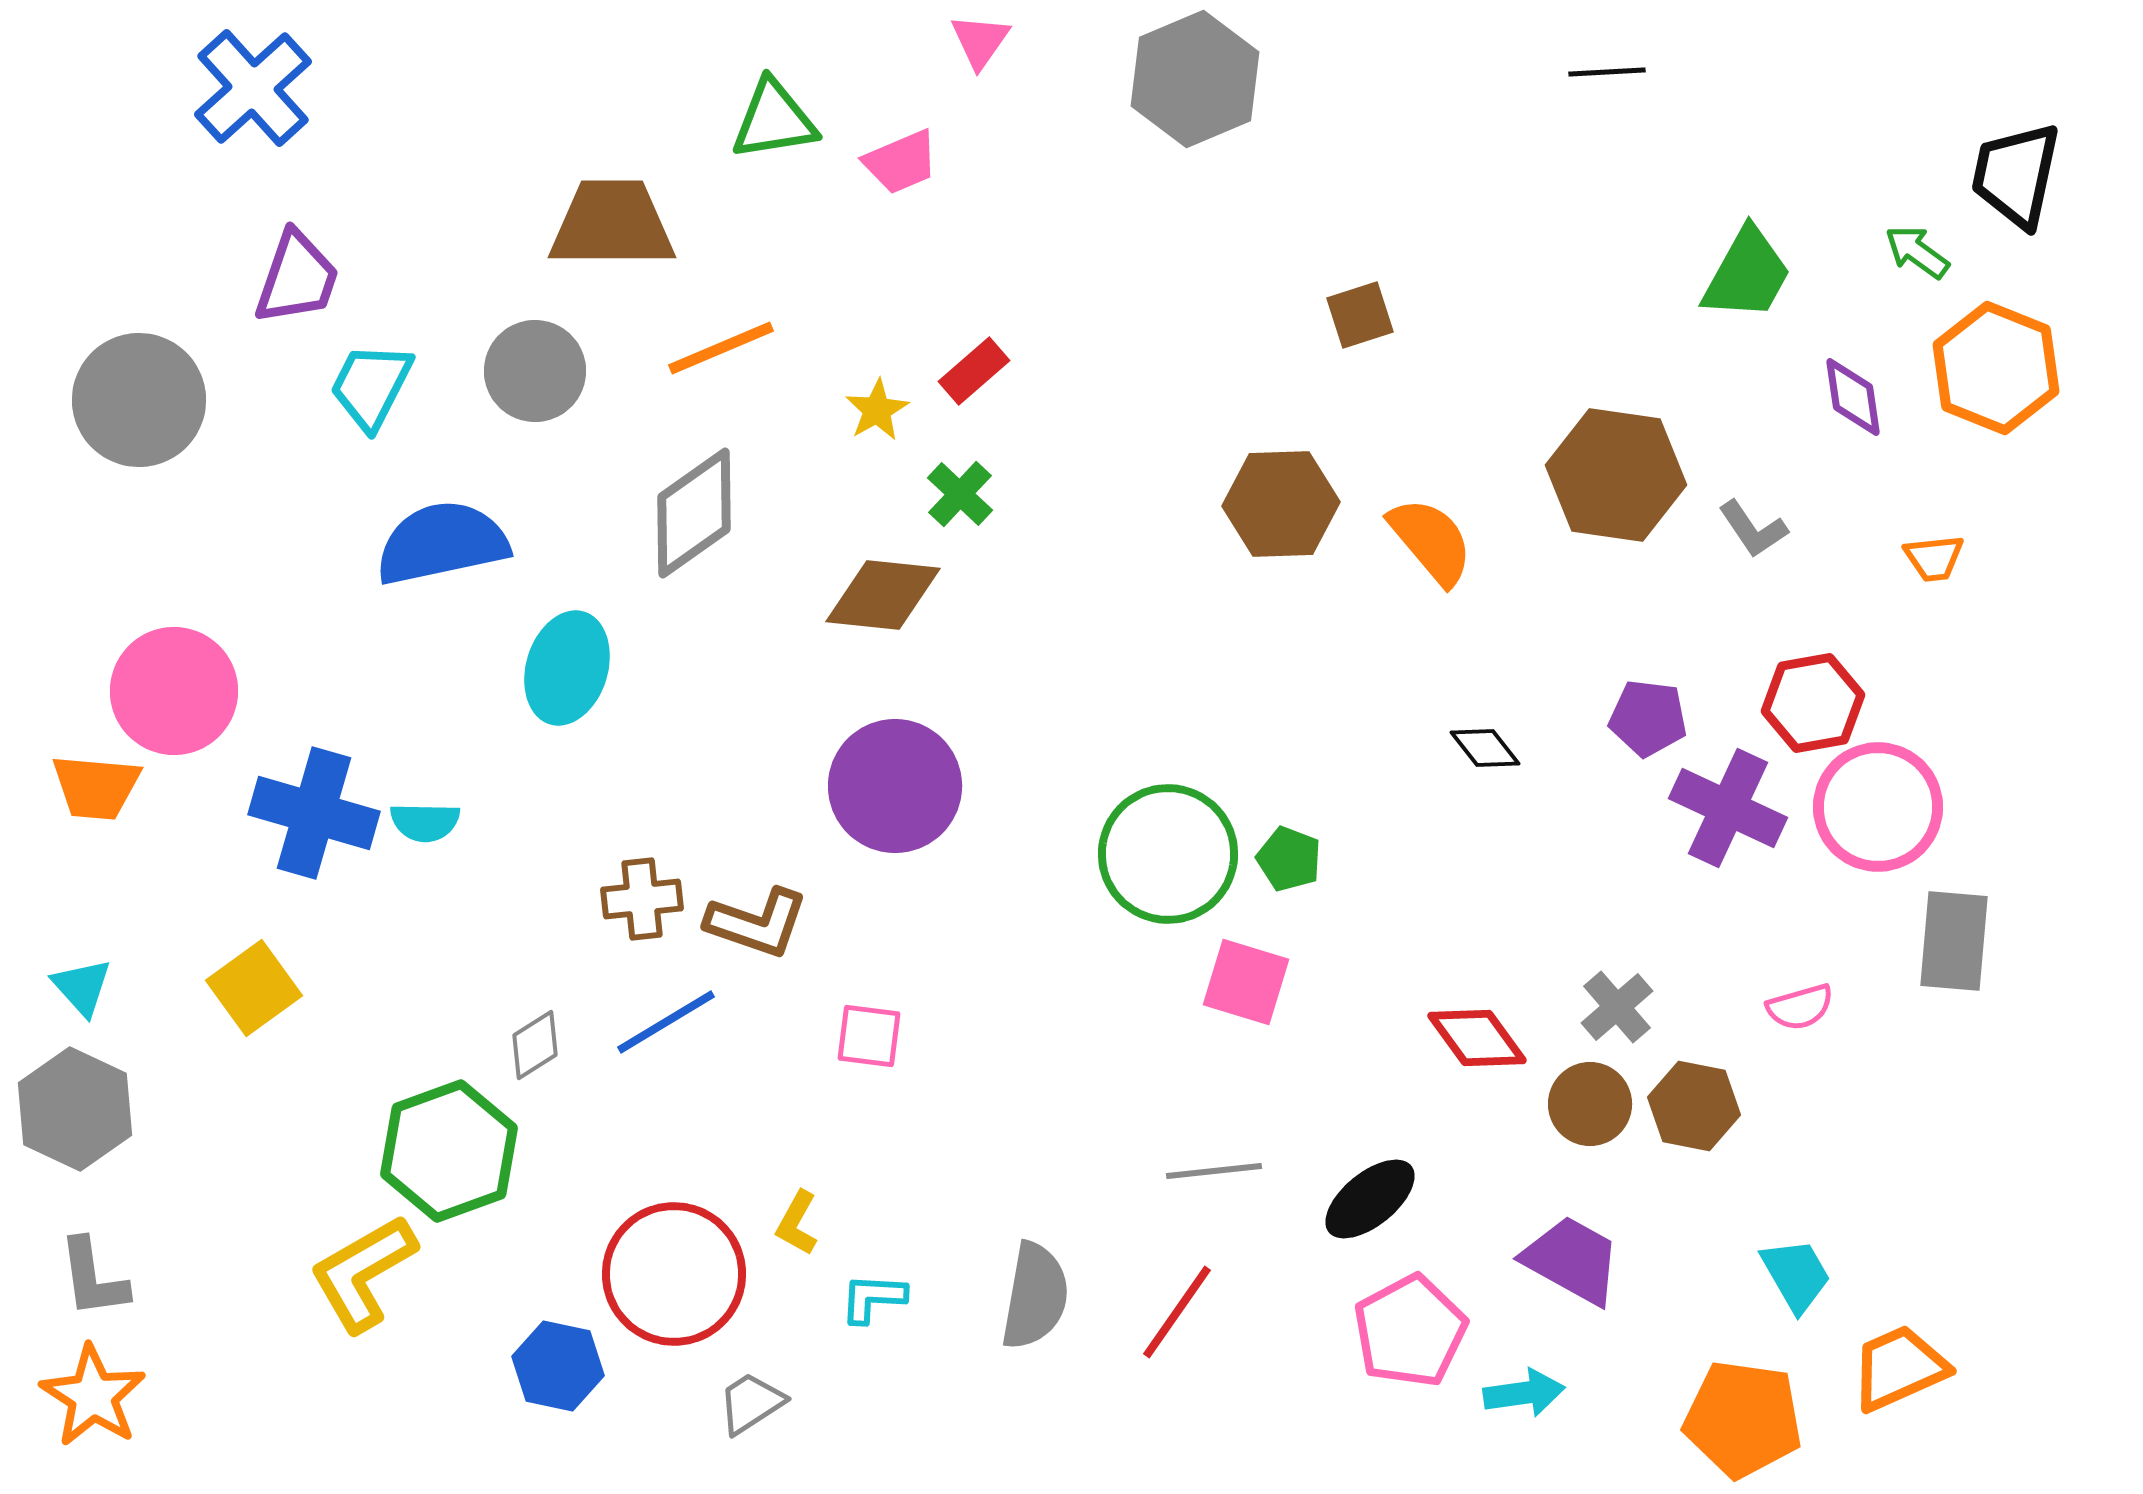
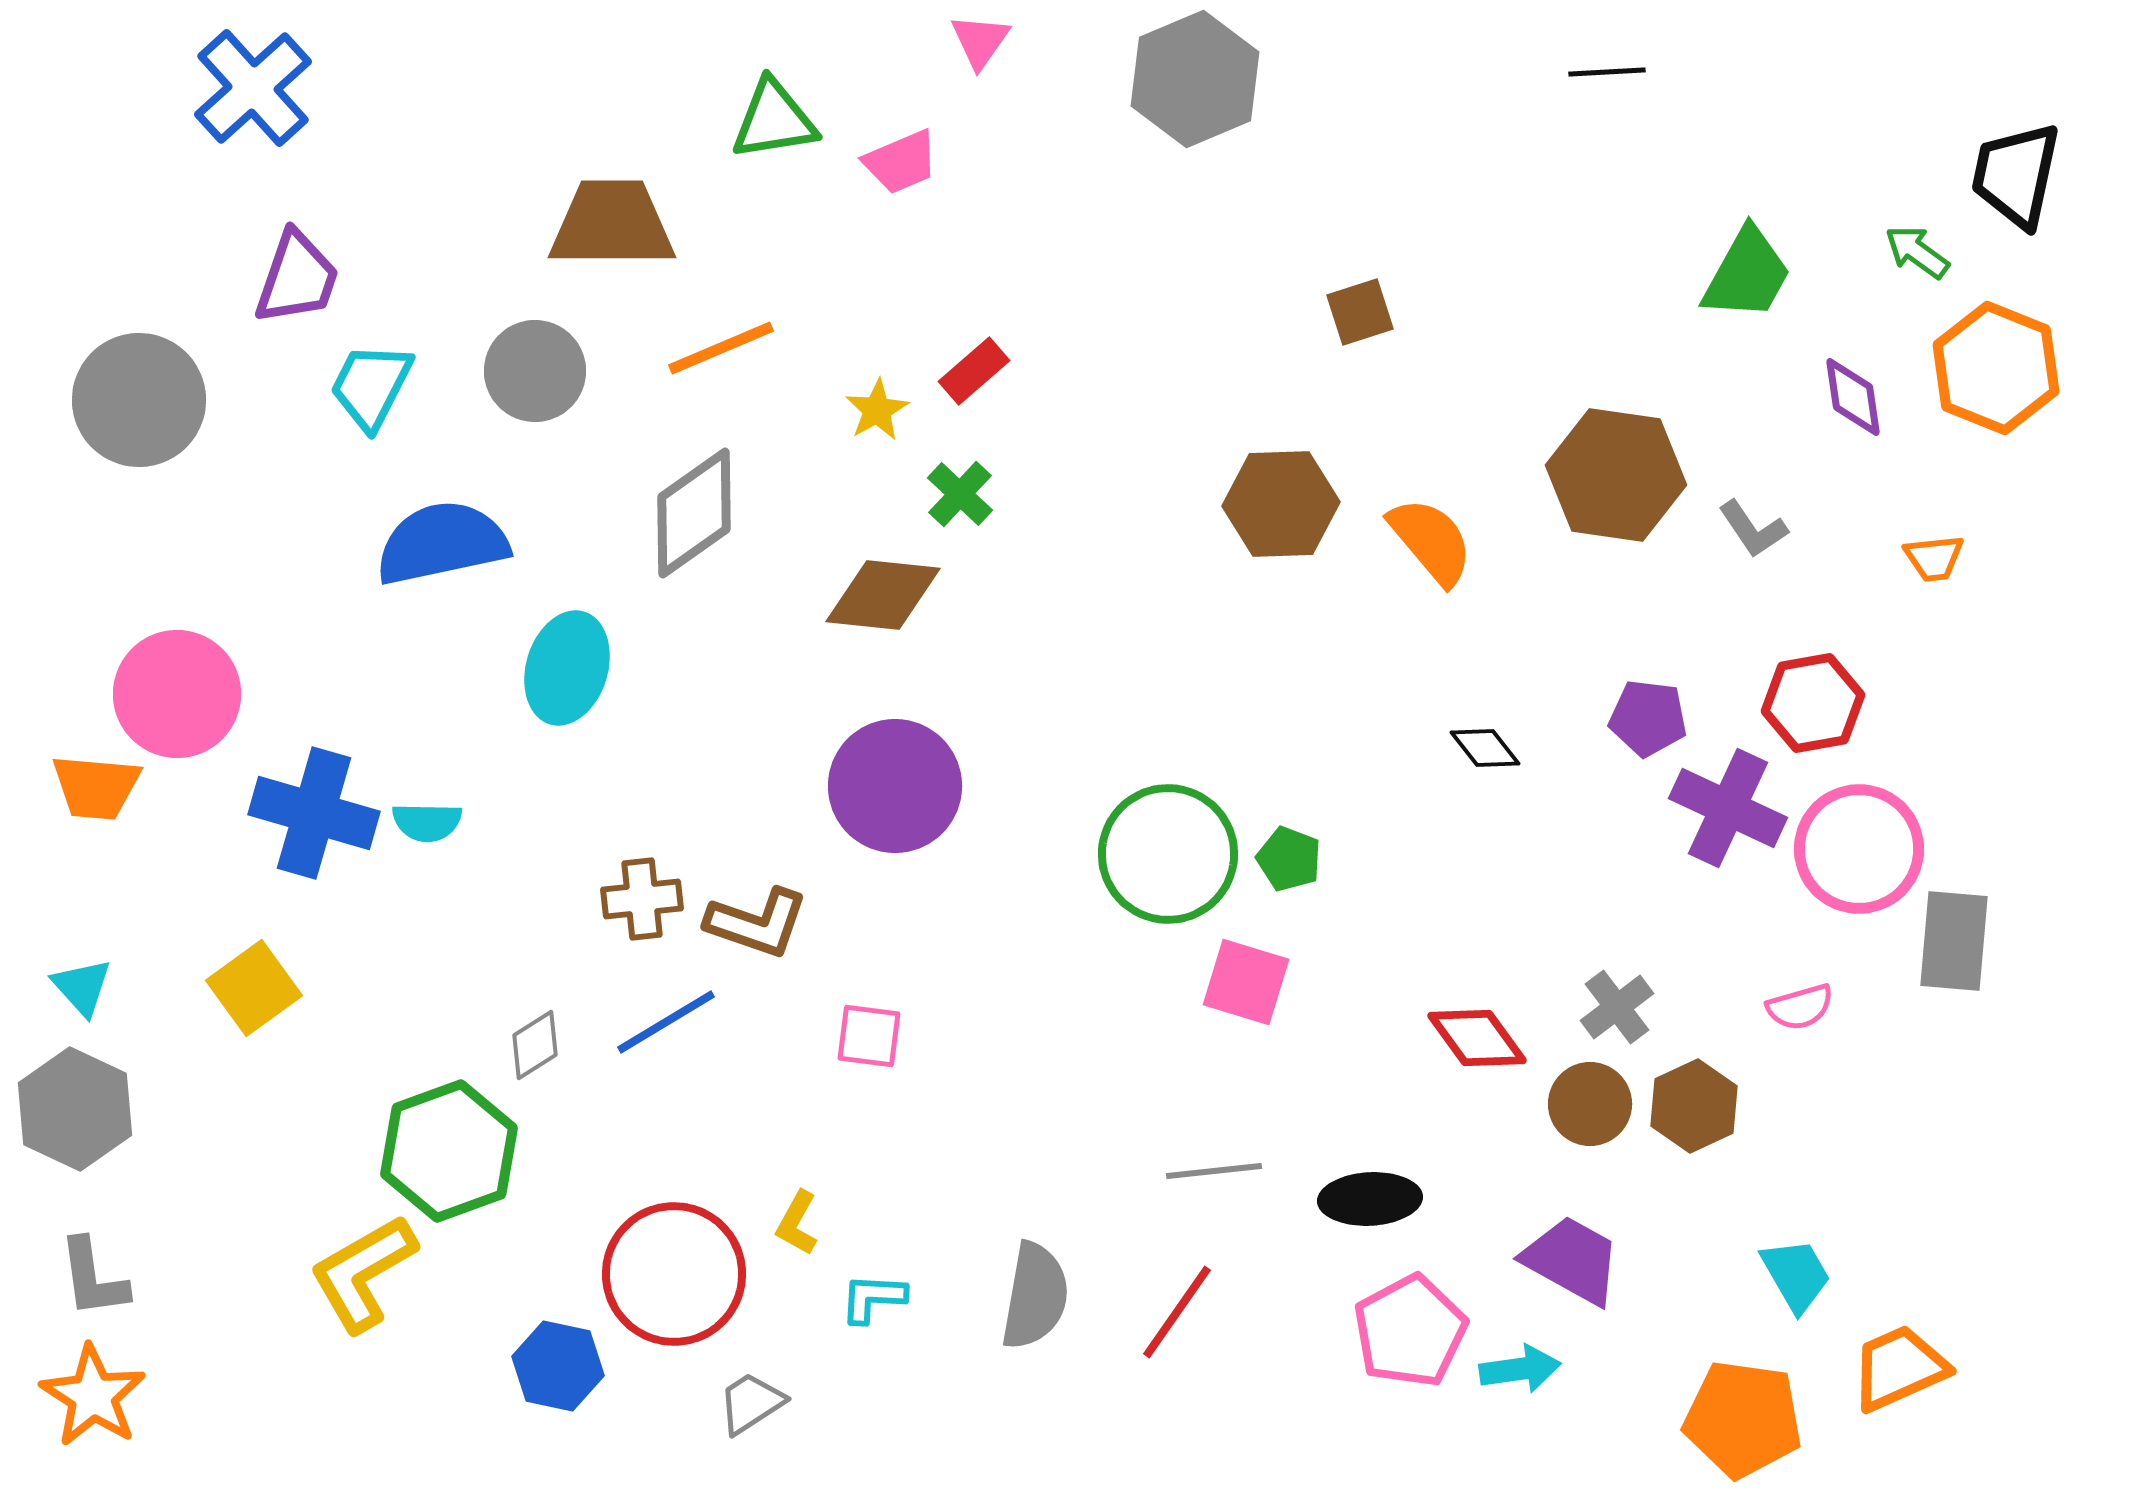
brown square at (1360, 315): moved 3 px up
pink circle at (174, 691): moved 3 px right, 3 px down
pink circle at (1878, 807): moved 19 px left, 42 px down
cyan semicircle at (425, 822): moved 2 px right
gray cross at (1617, 1007): rotated 4 degrees clockwise
brown hexagon at (1694, 1106): rotated 24 degrees clockwise
black ellipse at (1370, 1199): rotated 36 degrees clockwise
cyan arrow at (1524, 1393): moved 4 px left, 24 px up
